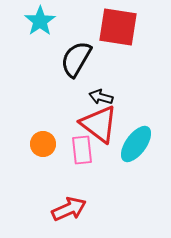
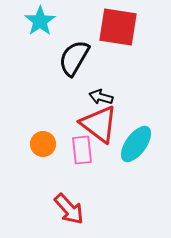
black semicircle: moved 2 px left, 1 px up
red arrow: rotated 72 degrees clockwise
